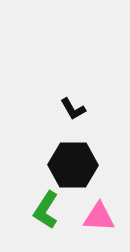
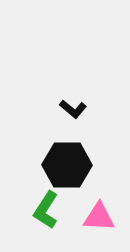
black L-shape: rotated 20 degrees counterclockwise
black hexagon: moved 6 px left
